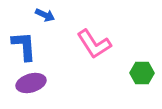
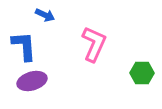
pink L-shape: rotated 123 degrees counterclockwise
purple ellipse: moved 1 px right, 2 px up
